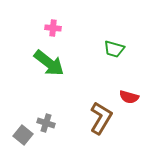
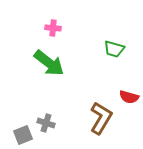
gray square: rotated 30 degrees clockwise
